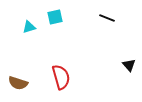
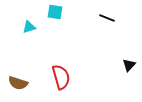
cyan square: moved 5 px up; rotated 21 degrees clockwise
black triangle: rotated 24 degrees clockwise
